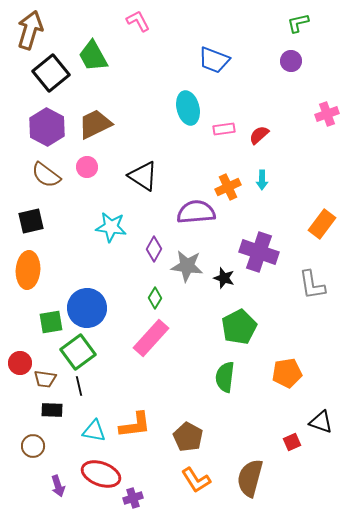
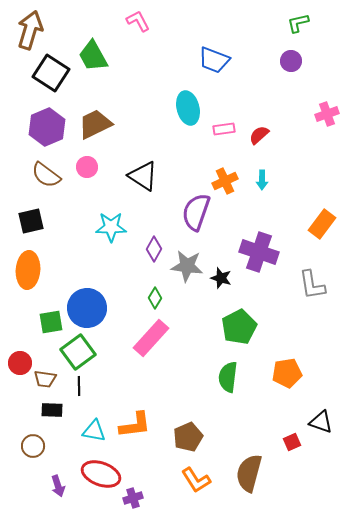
black square at (51, 73): rotated 18 degrees counterclockwise
purple hexagon at (47, 127): rotated 9 degrees clockwise
orange cross at (228, 187): moved 3 px left, 6 px up
purple semicircle at (196, 212): rotated 66 degrees counterclockwise
cyan star at (111, 227): rotated 8 degrees counterclockwise
black star at (224, 278): moved 3 px left
green semicircle at (225, 377): moved 3 px right
black line at (79, 386): rotated 12 degrees clockwise
brown pentagon at (188, 437): rotated 20 degrees clockwise
brown semicircle at (250, 478): moved 1 px left, 5 px up
